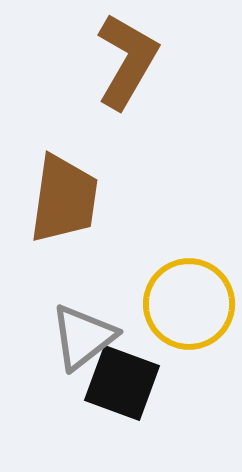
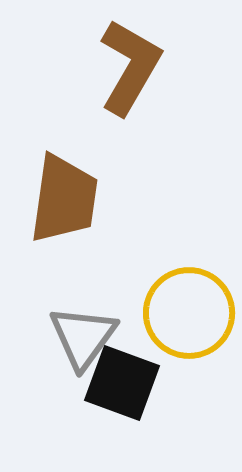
brown L-shape: moved 3 px right, 6 px down
yellow circle: moved 9 px down
gray triangle: rotated 16 degrees counterclockwise
